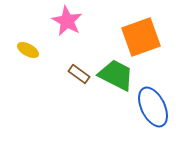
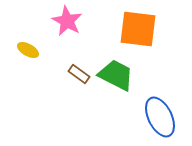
orange square: moved 3 px left, 8 px up; rotated 27 degrees clockwise
blue ellipse: moved 7 px right, 10 px down
